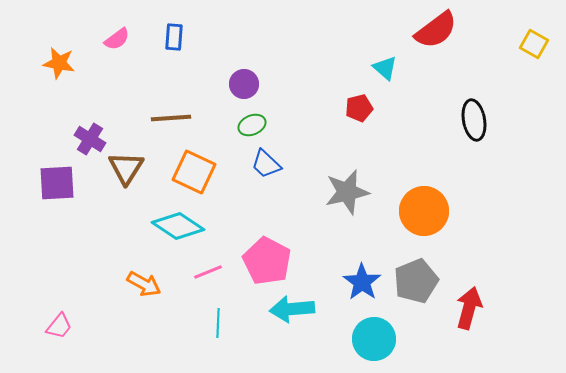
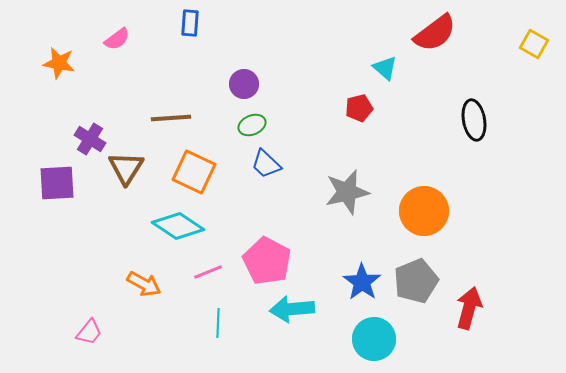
red semicircle: moved 1 px left, 3 px down
blue rectangle: moved 16 px right, 14 px up
pink trapezoid: moved 30 px right, 6 px down
